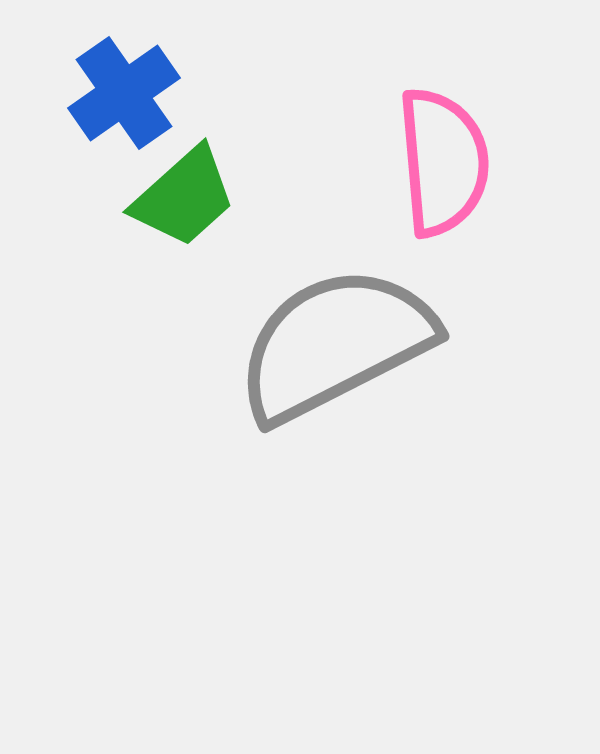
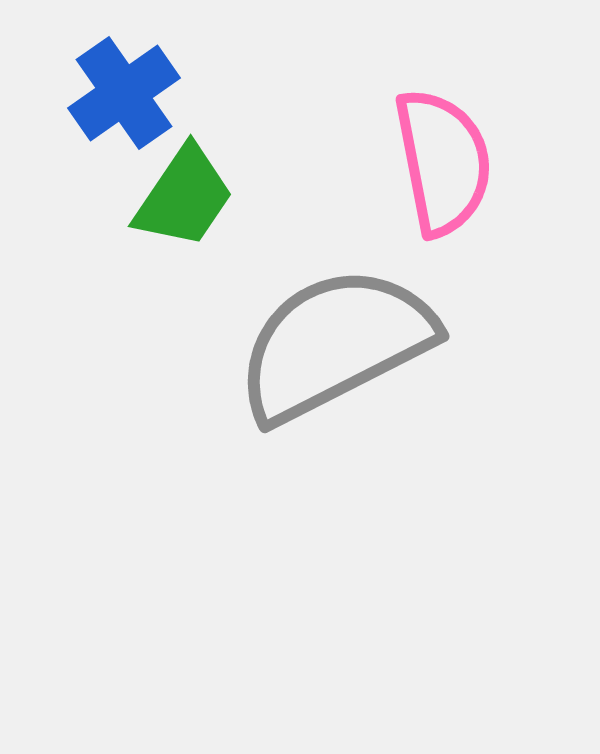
pink semicircle: rotated 6 degrees counterclockwise
green trapezoid: rotated 14 degrees counterclockwise
